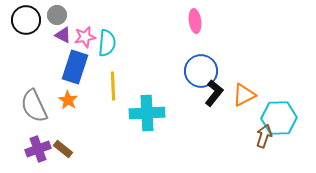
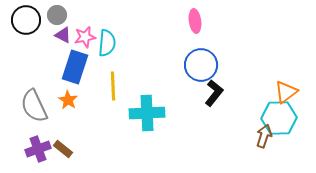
blue circle: moved 6 px up
orange triangle: moved 42 px right, 3 px up; rotated 10 degrees counterclockwise
